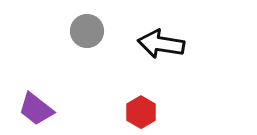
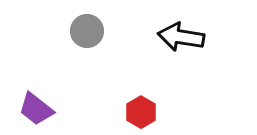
black arrow: moved 20 px right, 7 px up
